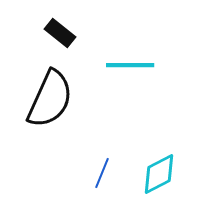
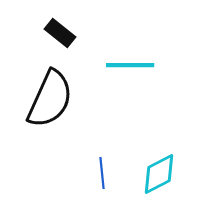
blue line: rotated 28 degrees counterclockwise
